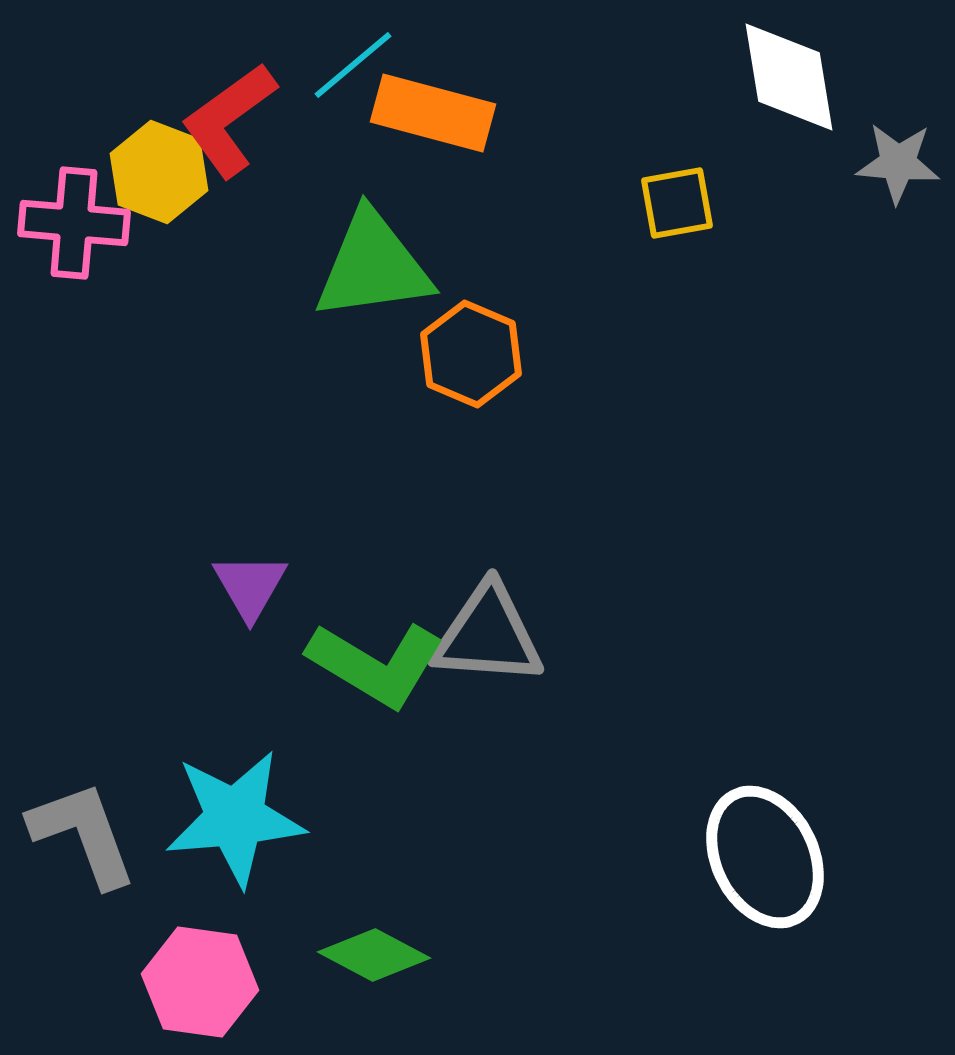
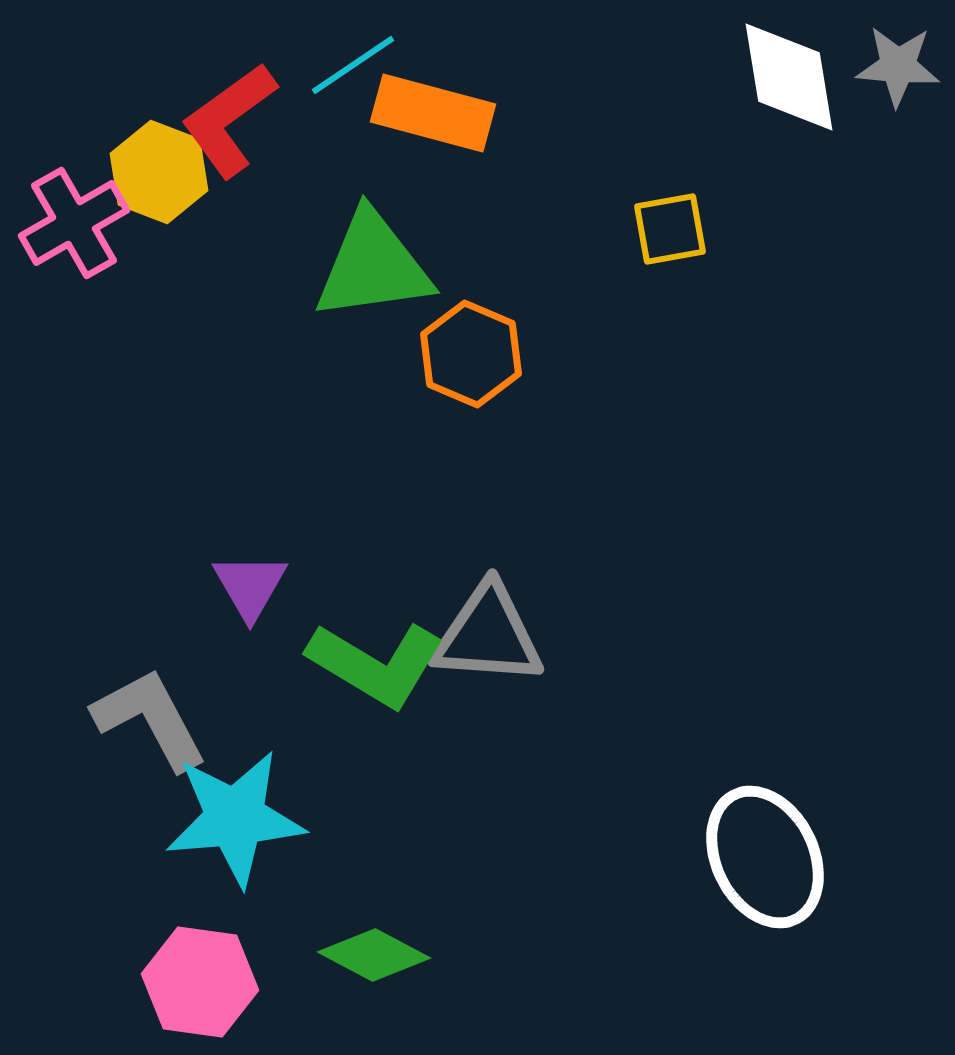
cyan line: rotated 6 degrees clockwise
gray star: moved 97 px up
yellow square: moved 7 px left, 26 px down
pink cross: rotated 35 degrees counterclockwise
gray L-shape: moved 67 px right, 115 px up; rotated 8 degrees counterclockwise
